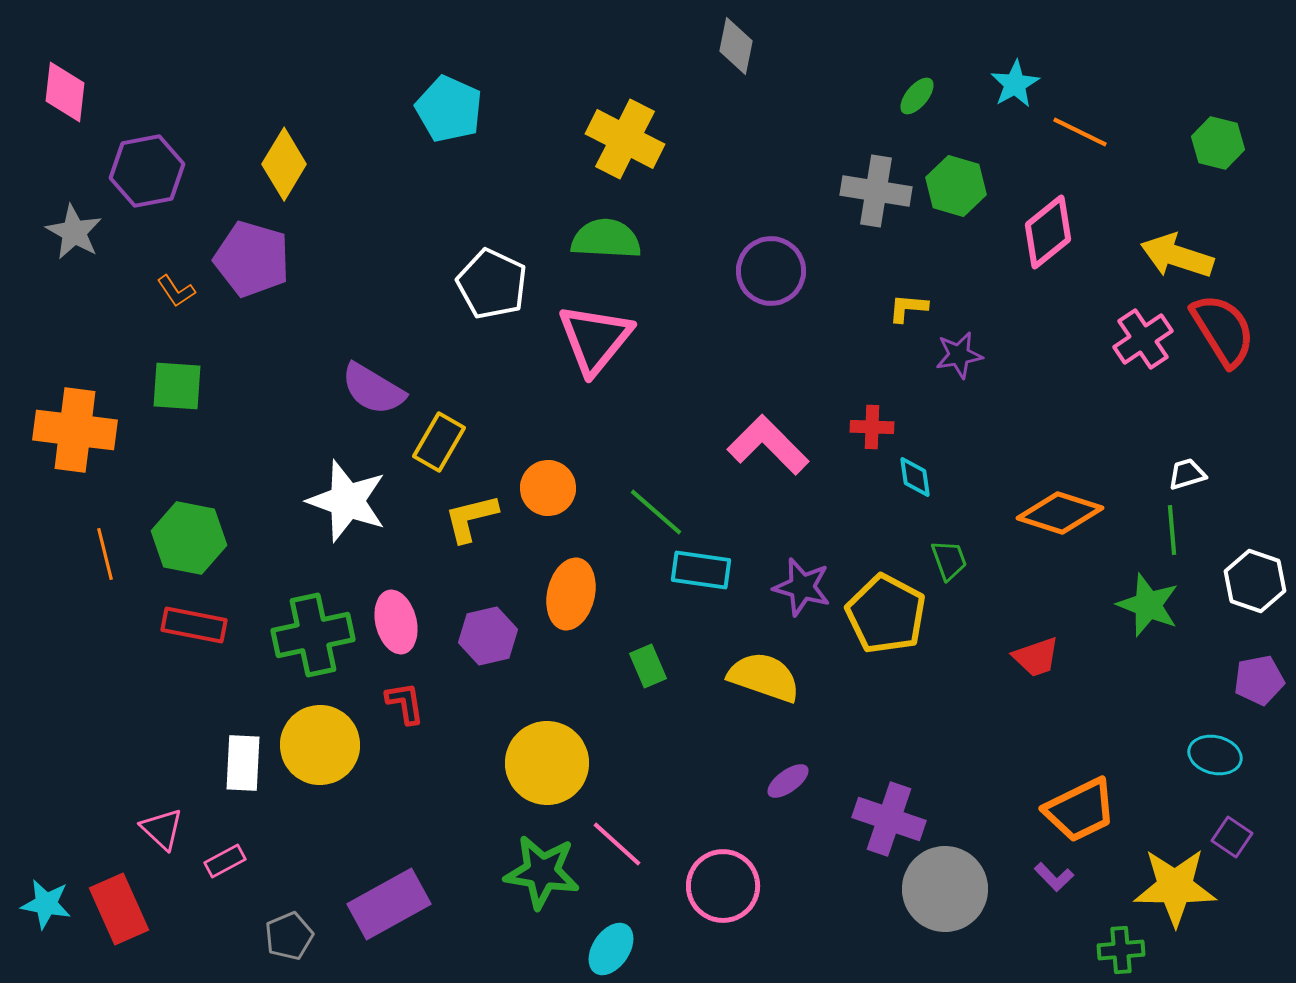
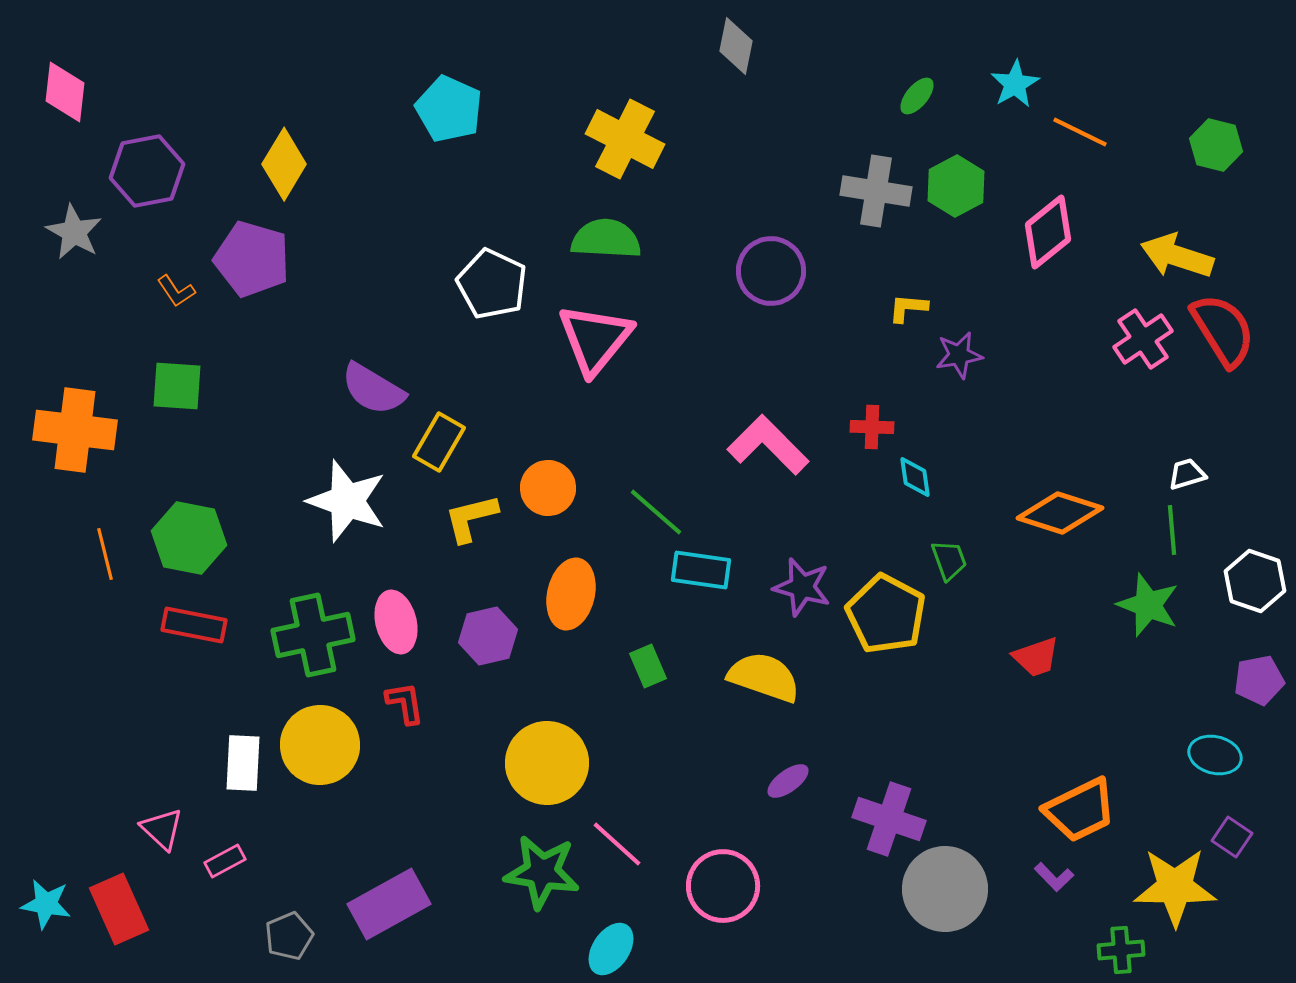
green hexagon at (1218, 143): moved 2 px left, 2 px down
green hexagon at (956, 186): rotated 16 degrees clockwise
